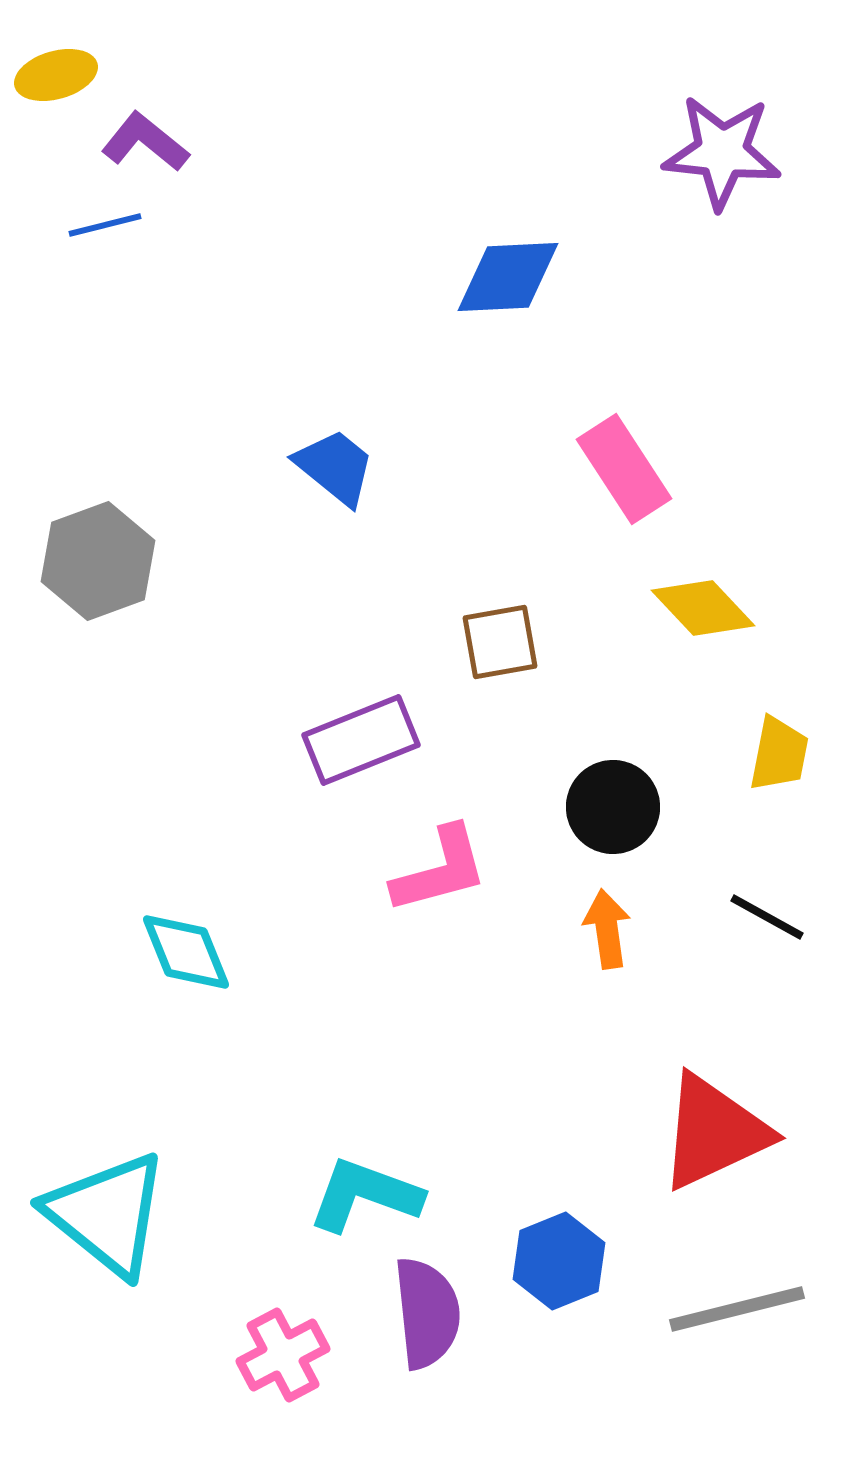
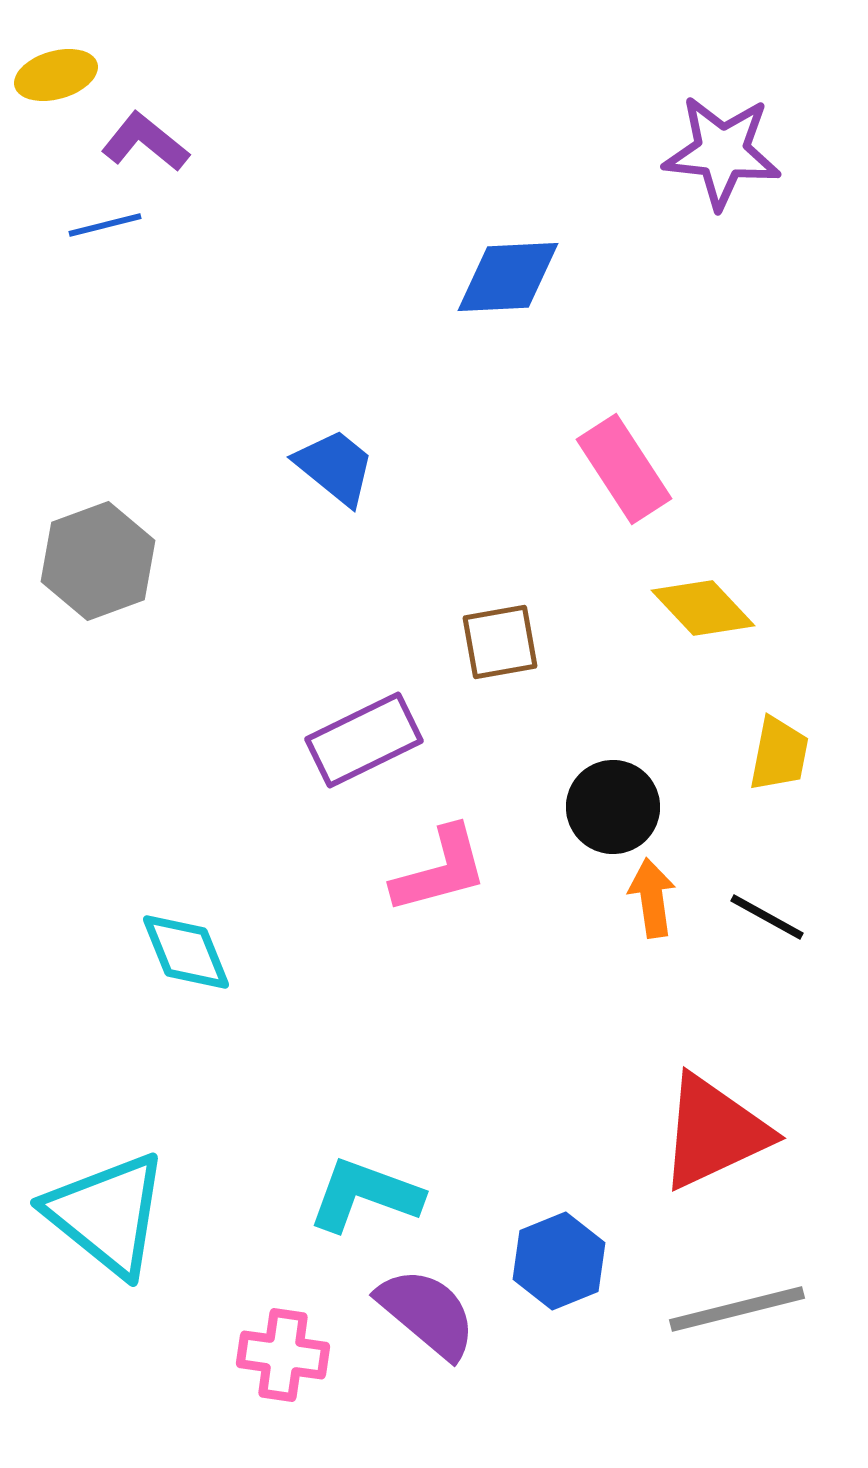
purple rectangle: moved 3 px right; rotated 4 degrees counterclockwise
orange arrow: moved 45 px right, 31 px up
purple semicircle: rotated 44 degrees counterclockwise
pink cross: rotated 36 degrees clockwise
